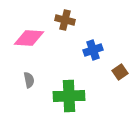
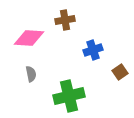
brown cross: rotated 24 degrees counterclockwise
gray semicircle: moved 2 px right, 6 px up
green cross: rotated 12 degrees counterclockwise
